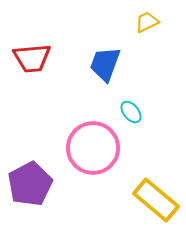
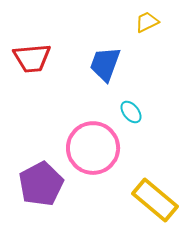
purple pentagon: moved 11 px right
yellow rectangle: moved 1 px left
